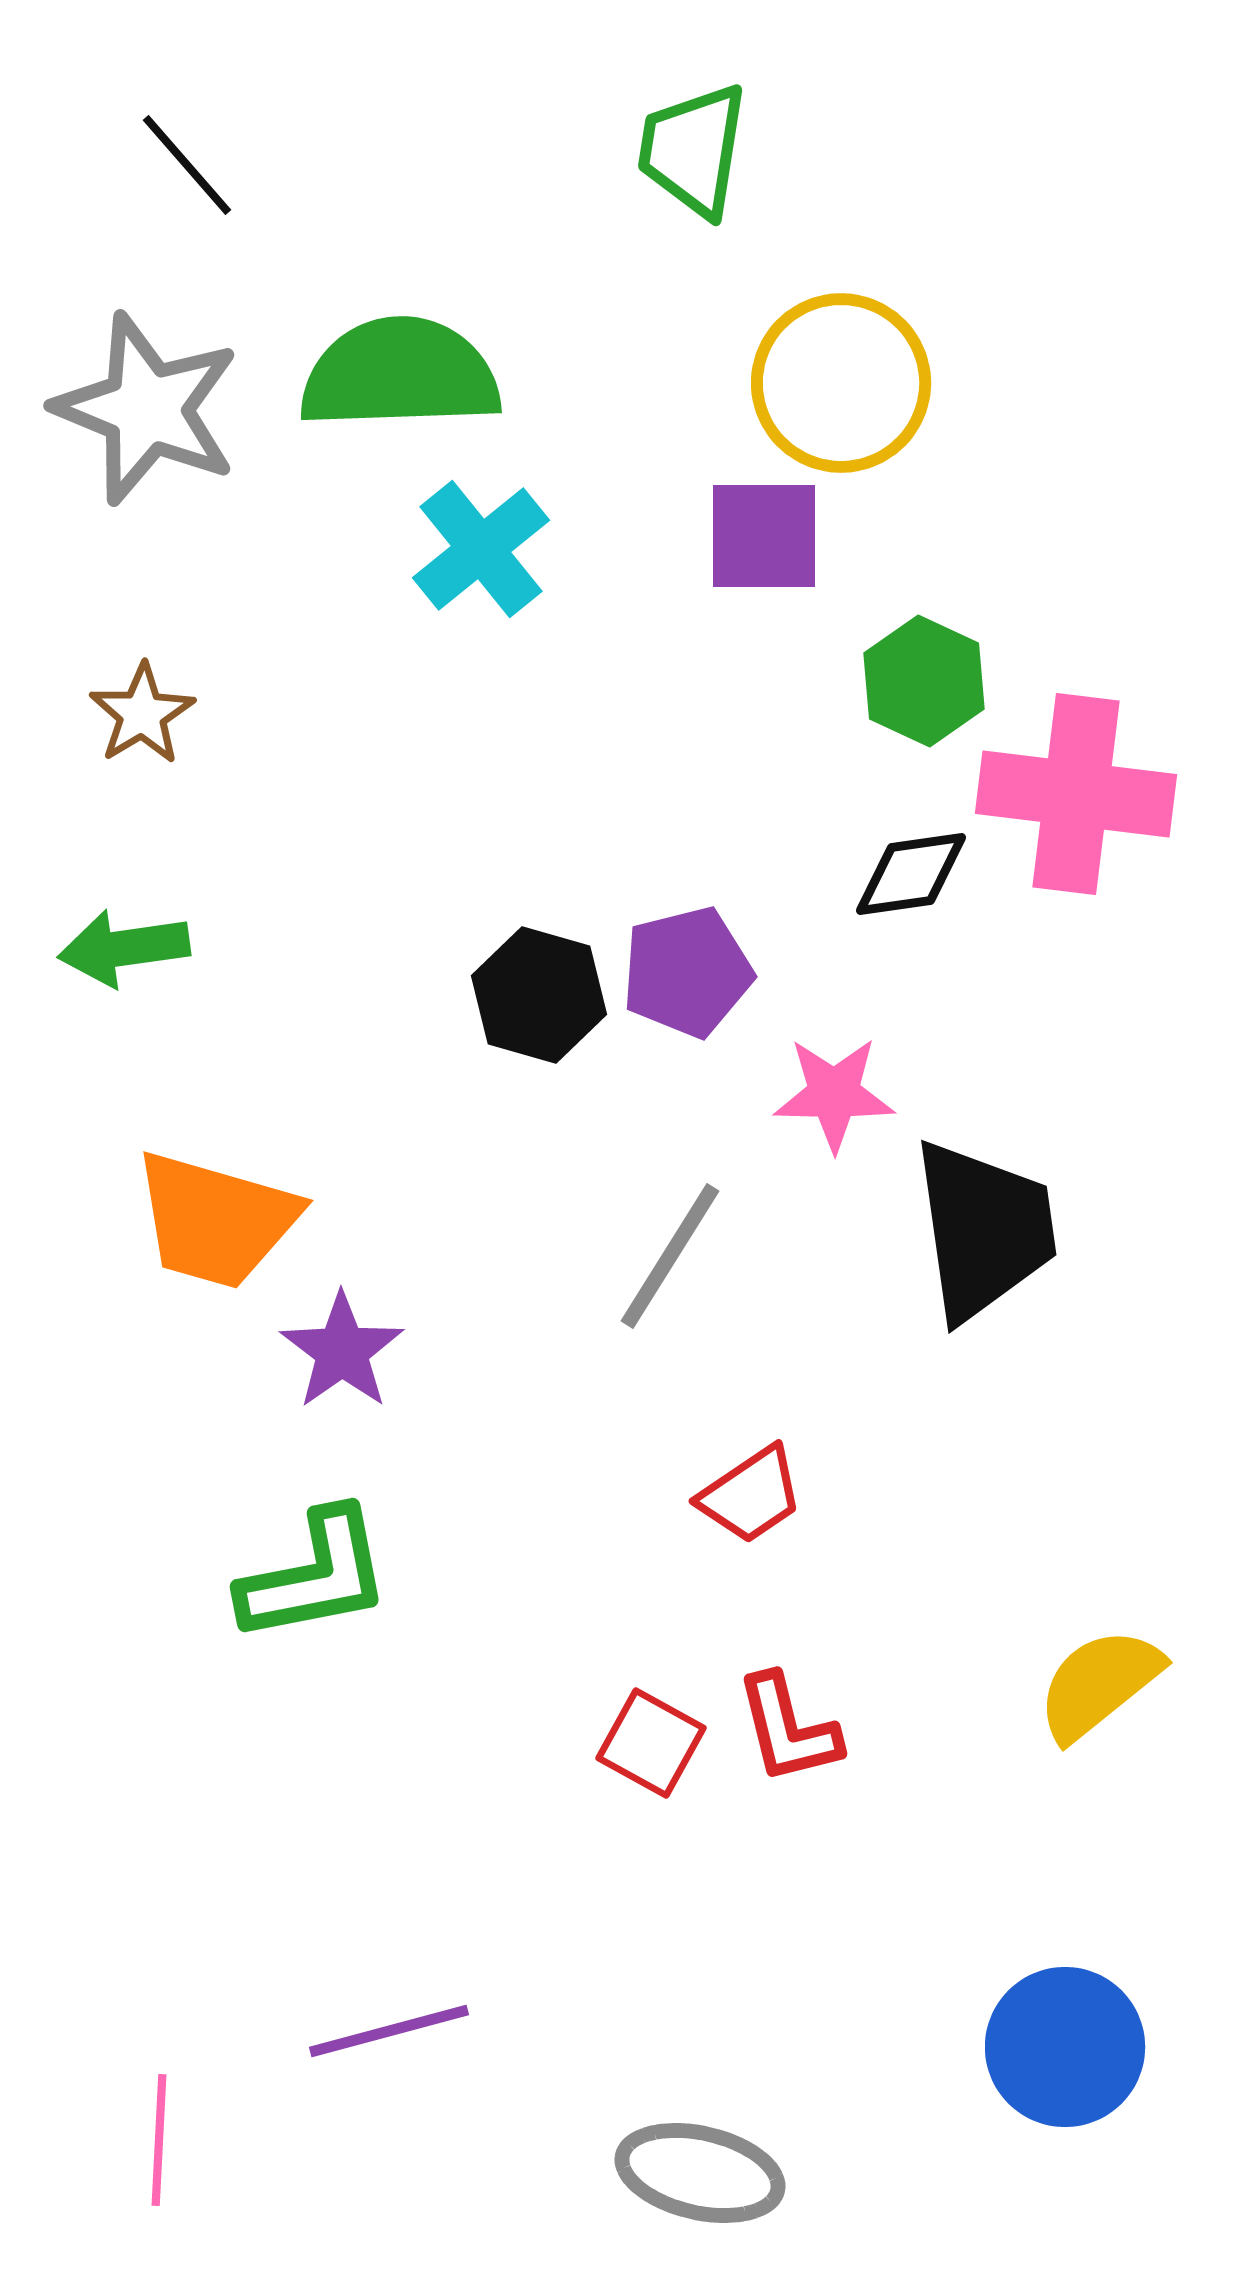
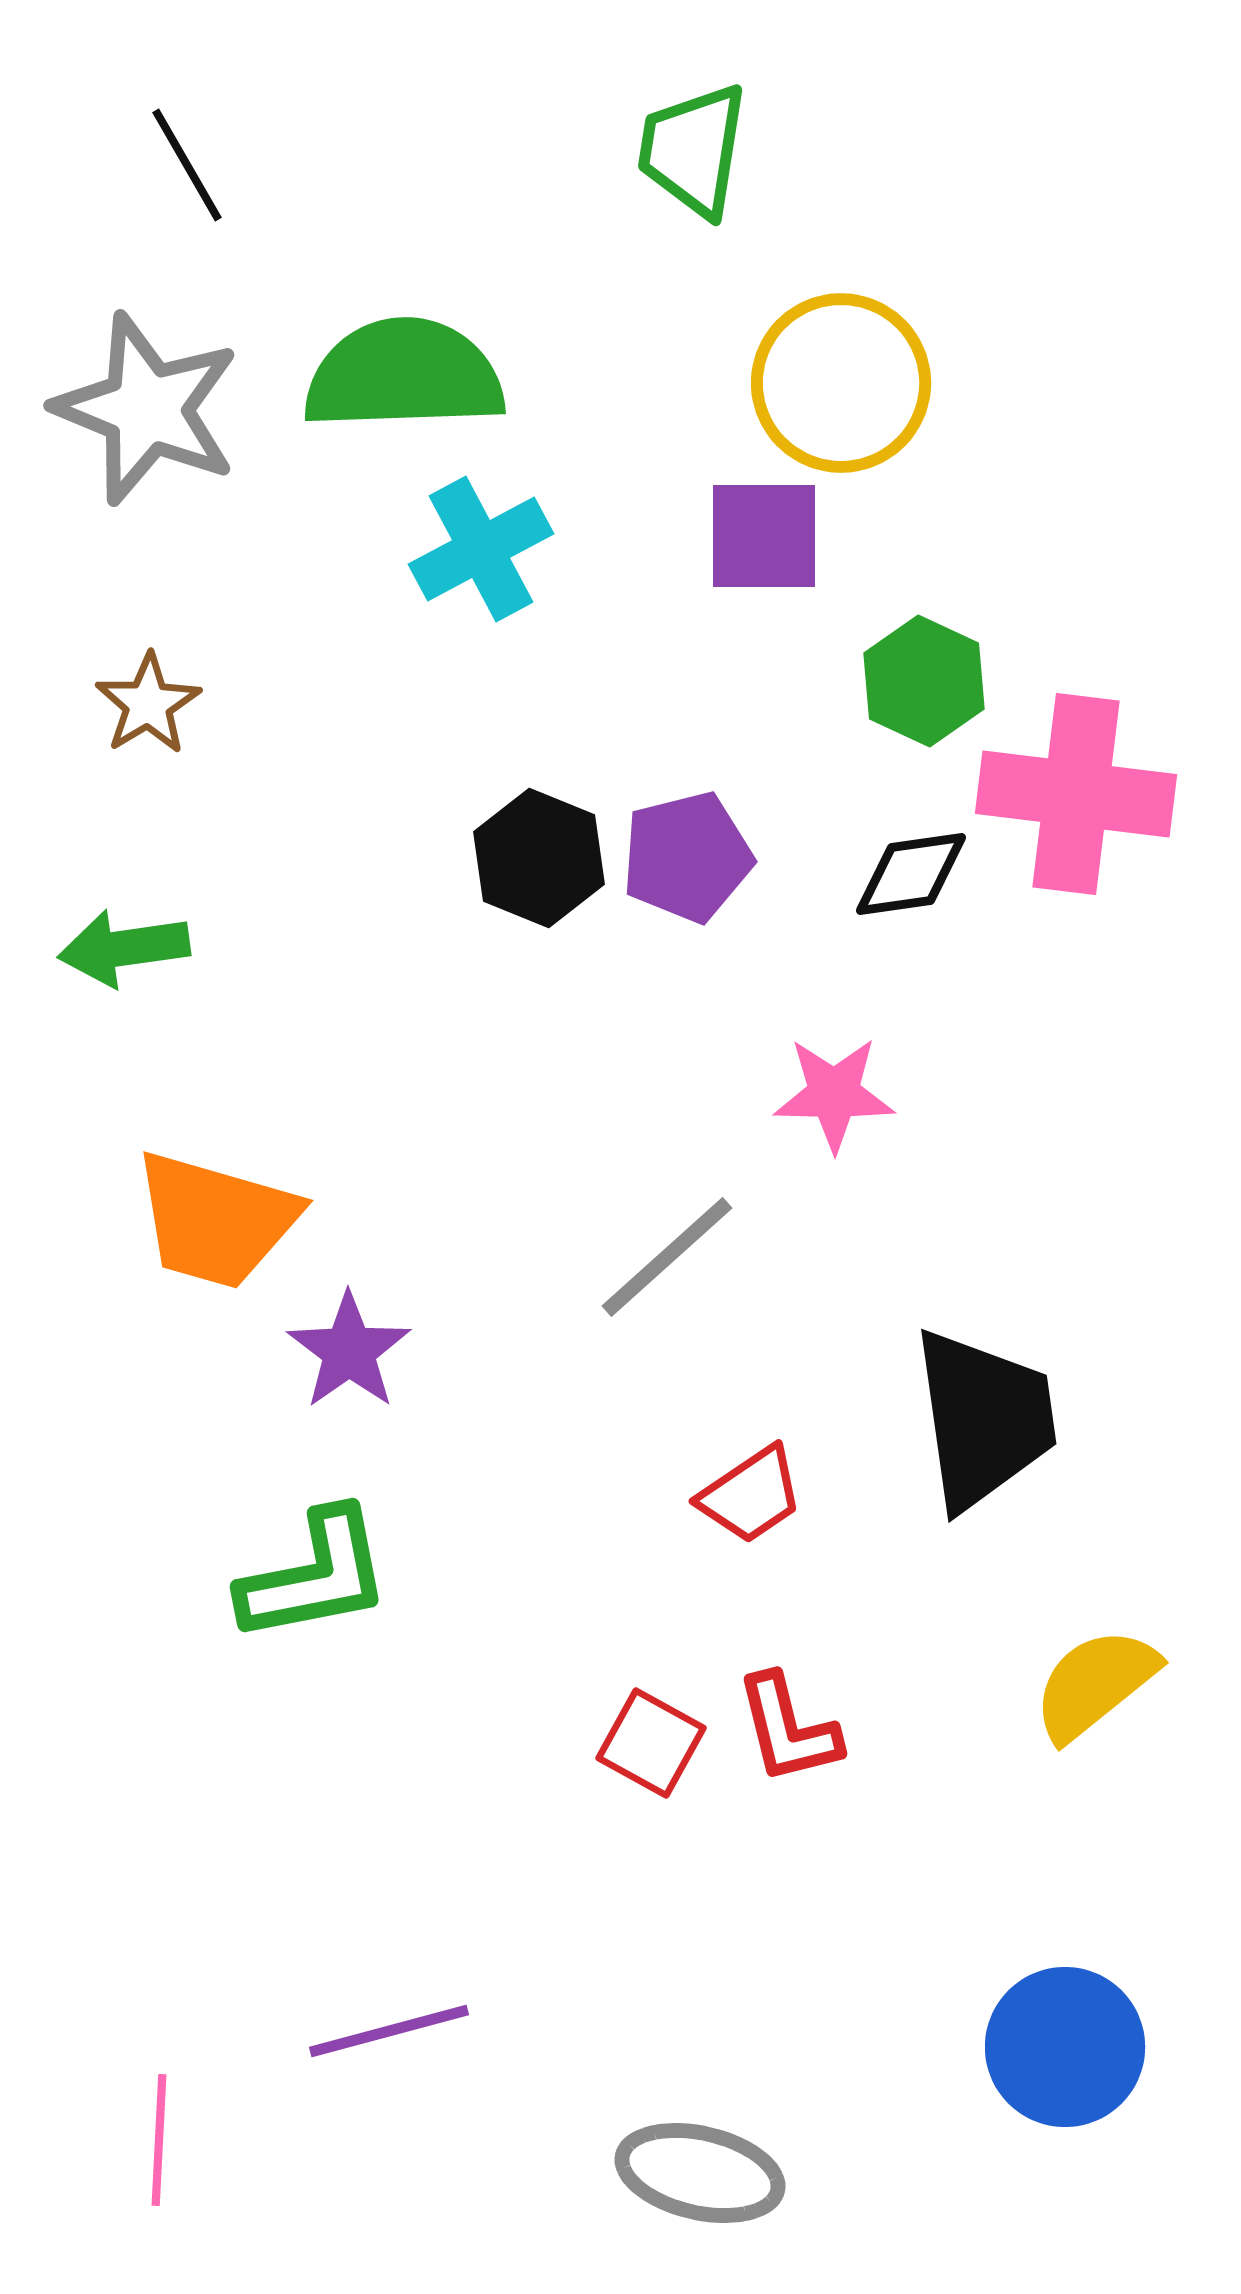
black line: rotated 11 degrees clockwise
green semicircle: moved 4 px right, 1 px down
cyan cross: rotated 11 degrees clockwise
brown star: moved 6 px right, 10 px up
purple pentagon: moved 115 px up
black hexagon: moved 137 px up; rotated 6 degrees clockwise
black trapezoid: moved 189 px down
gray line: moved 3 px left, 1 px down; rotated 16 degrees clockwise
purple star: moved 7 px right
yellow semicircle: moved 4 px left
